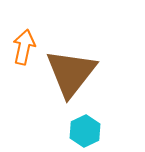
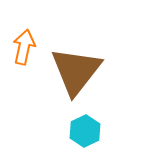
brown triangle: moved 5 px right, 2 px up
